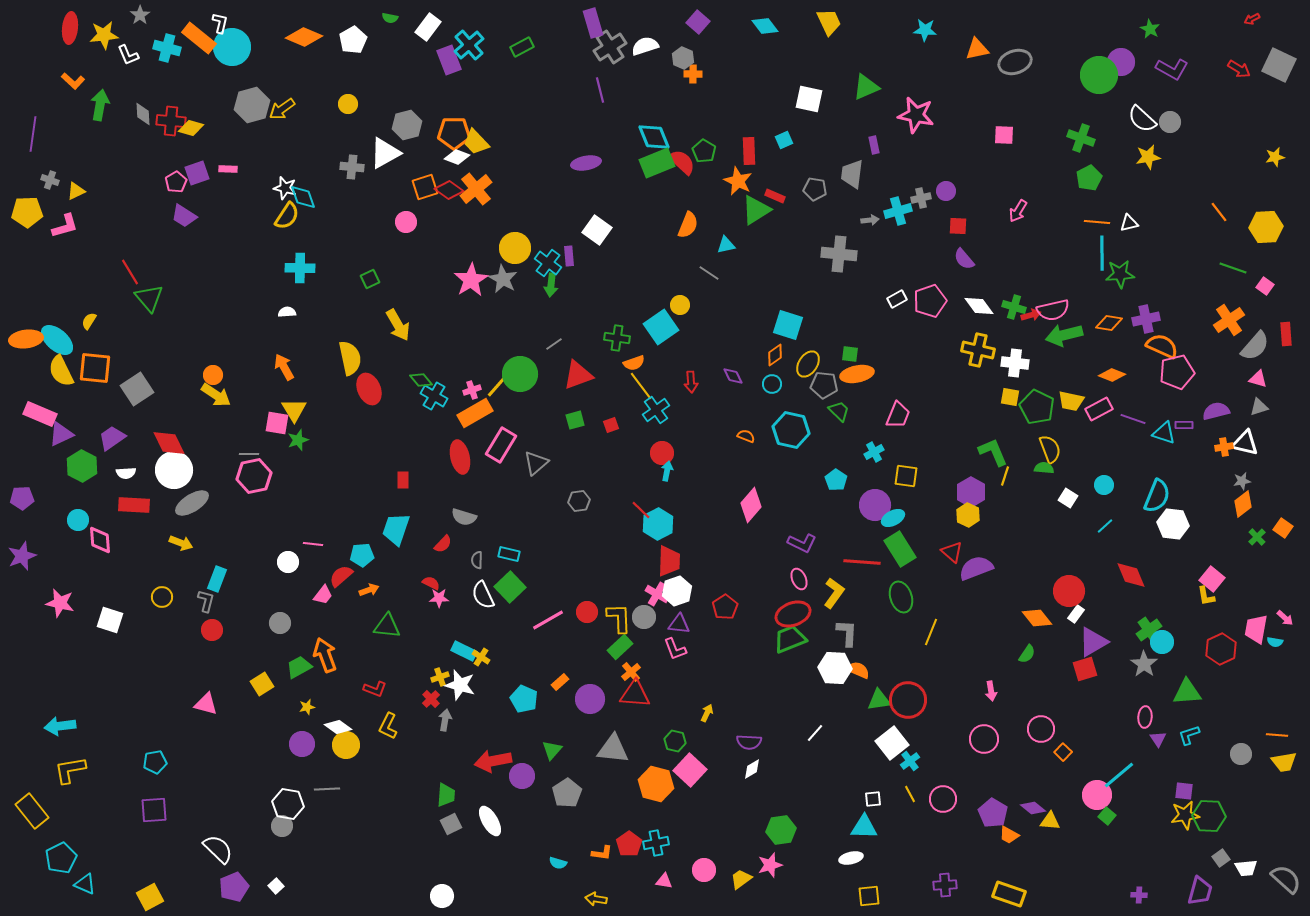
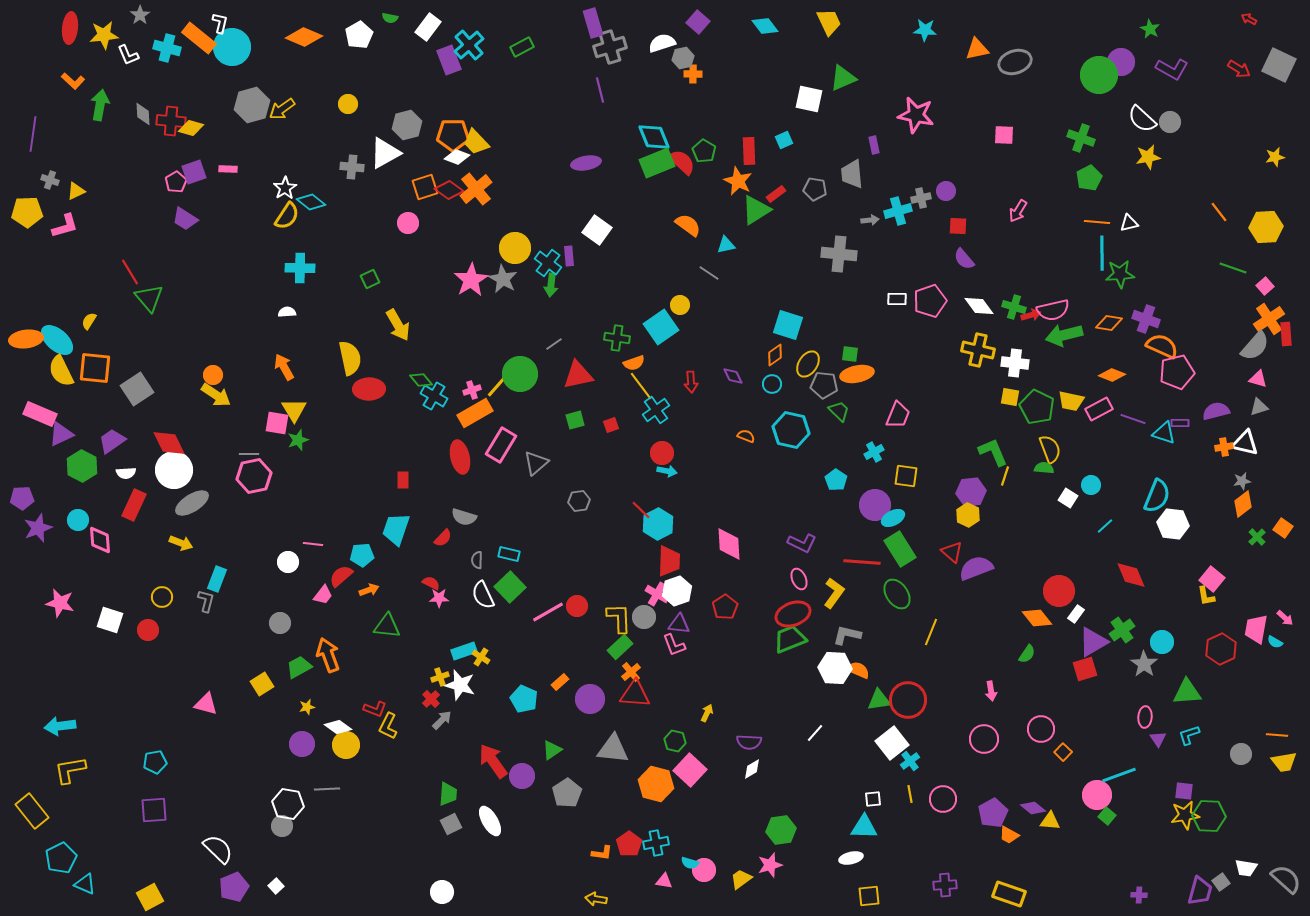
red arrow at (1252, 19): moved 3 px left; rotated 56 degrees clockwise
white pentagon at (353, 40): moved 6 px right, 5 px up
white semicircle at (645, 46): moved 17 px right, 3 px up
gray cross at (610, 47): rotated 16 degrees clockwise
gray hexagon at (683, 58): rotated 25 degrees clockwise
green triangle at (866, 87): moved 23 px left, 9 px up
orange pentagon at (454, 133): moved 1 px left, 2 px down
purple square at (197, 173): moved 3 px left, 1 px up
gray trapezoid at (852, 174): rotated 12 degrees counterclockwise
white star at (285, 188): rotated 25 degrees clockwise
red rectangle at (775, 196): moved 1 px right, 2 px up; rotated 60 degrees counterclockwise
cyan diamond at (303, 197): moved 8 px right, 5 px down; rotated 32 degrees counterclockwise
purple trapezoid at (184, 216): moved 1 px right, 3 px down
pink circle at (406, 222): moved 2 px right, 1 px down
orange semicircle at (688, 225): rotated 76 degrees counterclockwise
pink square at (1265, 286): rotated 12 degrees clockwise
white rectangle at (897, 299): rotated 30 degrees clockwise
purple cross at (1146, 319): rotated 32 degrees clockwise
orange cross at (1229, 320): moved 40 px right, 1 px up
red triangle at (578, 375): rotated 8 degrees clockwise
red ellipse at (369, 389): rotated 68 degrees counterclockwise
purple rectangle at (1184, 425): moved 4 px left, 2 px up
purple trapezoid at (112, 438): moved 3 px down
cyan arrow at (667, 471): rotated 90 degrees clockwise
cyan circle at (1104, 485): moved 13 px left
purple hexagon at (971, 492): rotated 24 degrees clockwise
red rectangle at (134, 505): rotated 68 degrees counterclockwise
pink diamond at (751, 505): moved 22 px left, 39 px down; rotated 44 degrees counterclockwise
red semicircle at (443, 544): moved 6 px up
purple star at (22, 556): moved 16 px right, 28 px up
red circle at (1069, 591): moved 10 px left
green ellipse at (901, 597): moved 4 px left, 3 px up; rotated 16 degrees counterclockwise
red circle at (587, 612): moved 10 px left, 6 px up
pink line at (548, 620): moved 8 px up
red circle at (212, 630): moved 64 px left
green cross at (1149, 630): moved 27 px left
gray L-shape at (847, 633): moved 2 px down; rotated 80 degrees counterclockwise
cyan semicircle at (1275, 642): rotated 21 degrees clockwise
pink L-shape at (675, 649): moved 1 px left, 4 px up
cyan rectangle at (464, 651): rotated 45 degrees counterclockwise
orange arrow at (325, 655): moved 3 px right
red L-shape at (375, 689): moved 20 px down
gray arrow at (445, 720): moved 3 px left; rotated 35 degrees clockwise
green triangle at (552, 750): rotated 15 degrees clockwise
red arrow at (493, 761): rotated 66 degrees clockwise
cyan line at (1119, 775): rotated 20 degrees clockwise
yellow line at (910, 794): rotated 18 degrees clockwise
green trapezoid at (446, 795): moved 2 px right, 1 px up
purple pentagon at (993, 813): rotated 12 degrees clockwise
gray square at (1221, 858): moved 24 px down
cyan semicircle at (558, 863): moved 132 px right
white trapezoid at (1246, 868): rotated 15 degrees clockwise
white circle at (442, 896): moved 4 px up
